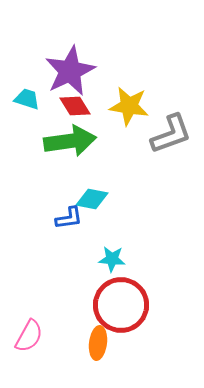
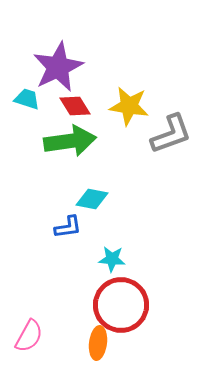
purple star: moved 12 px left, 4 px up
blue L-shape: moved 1 px left, 9 px down
